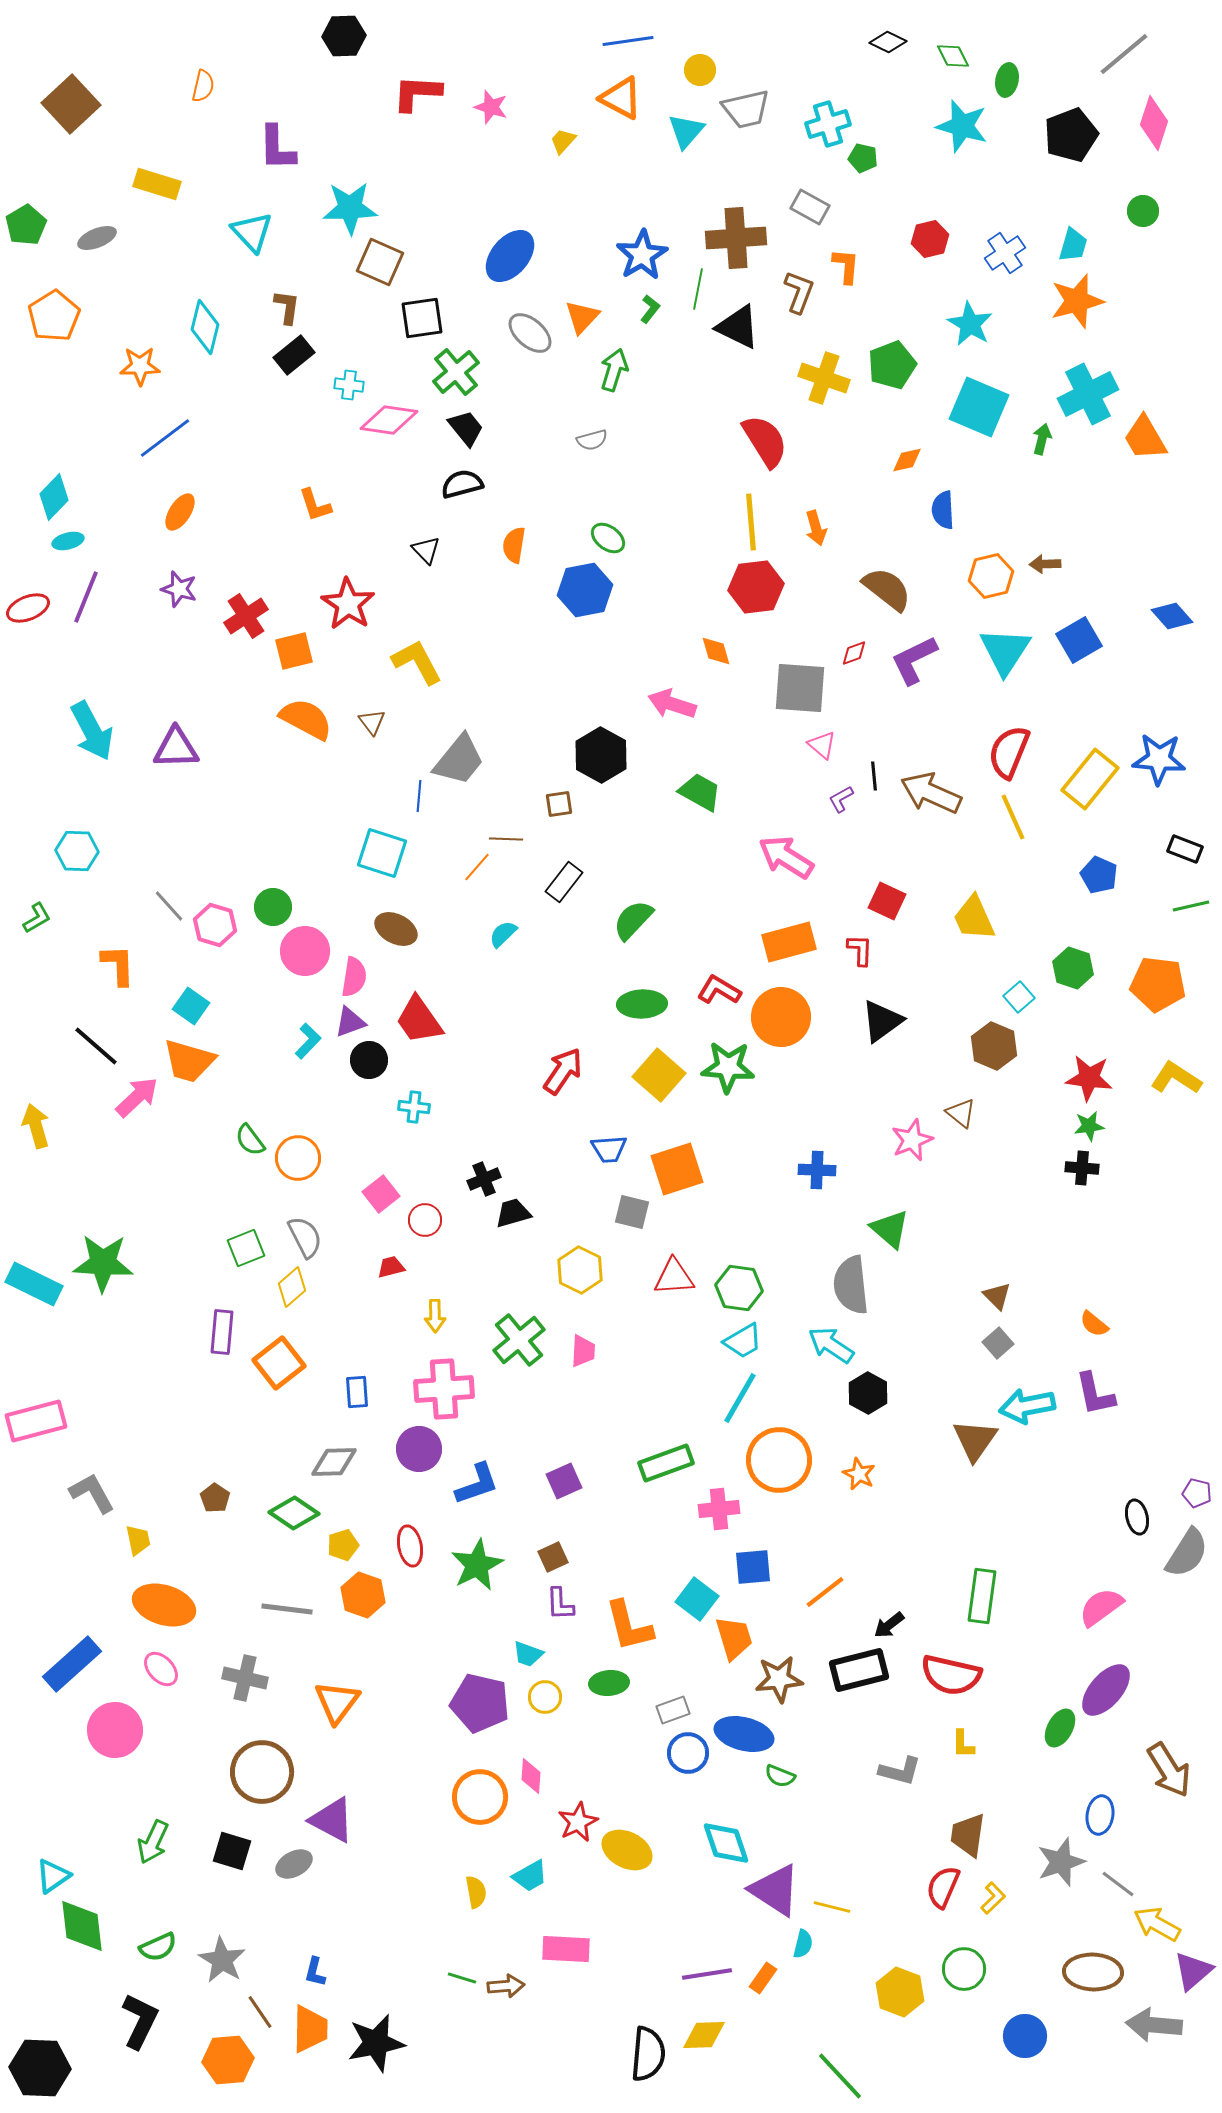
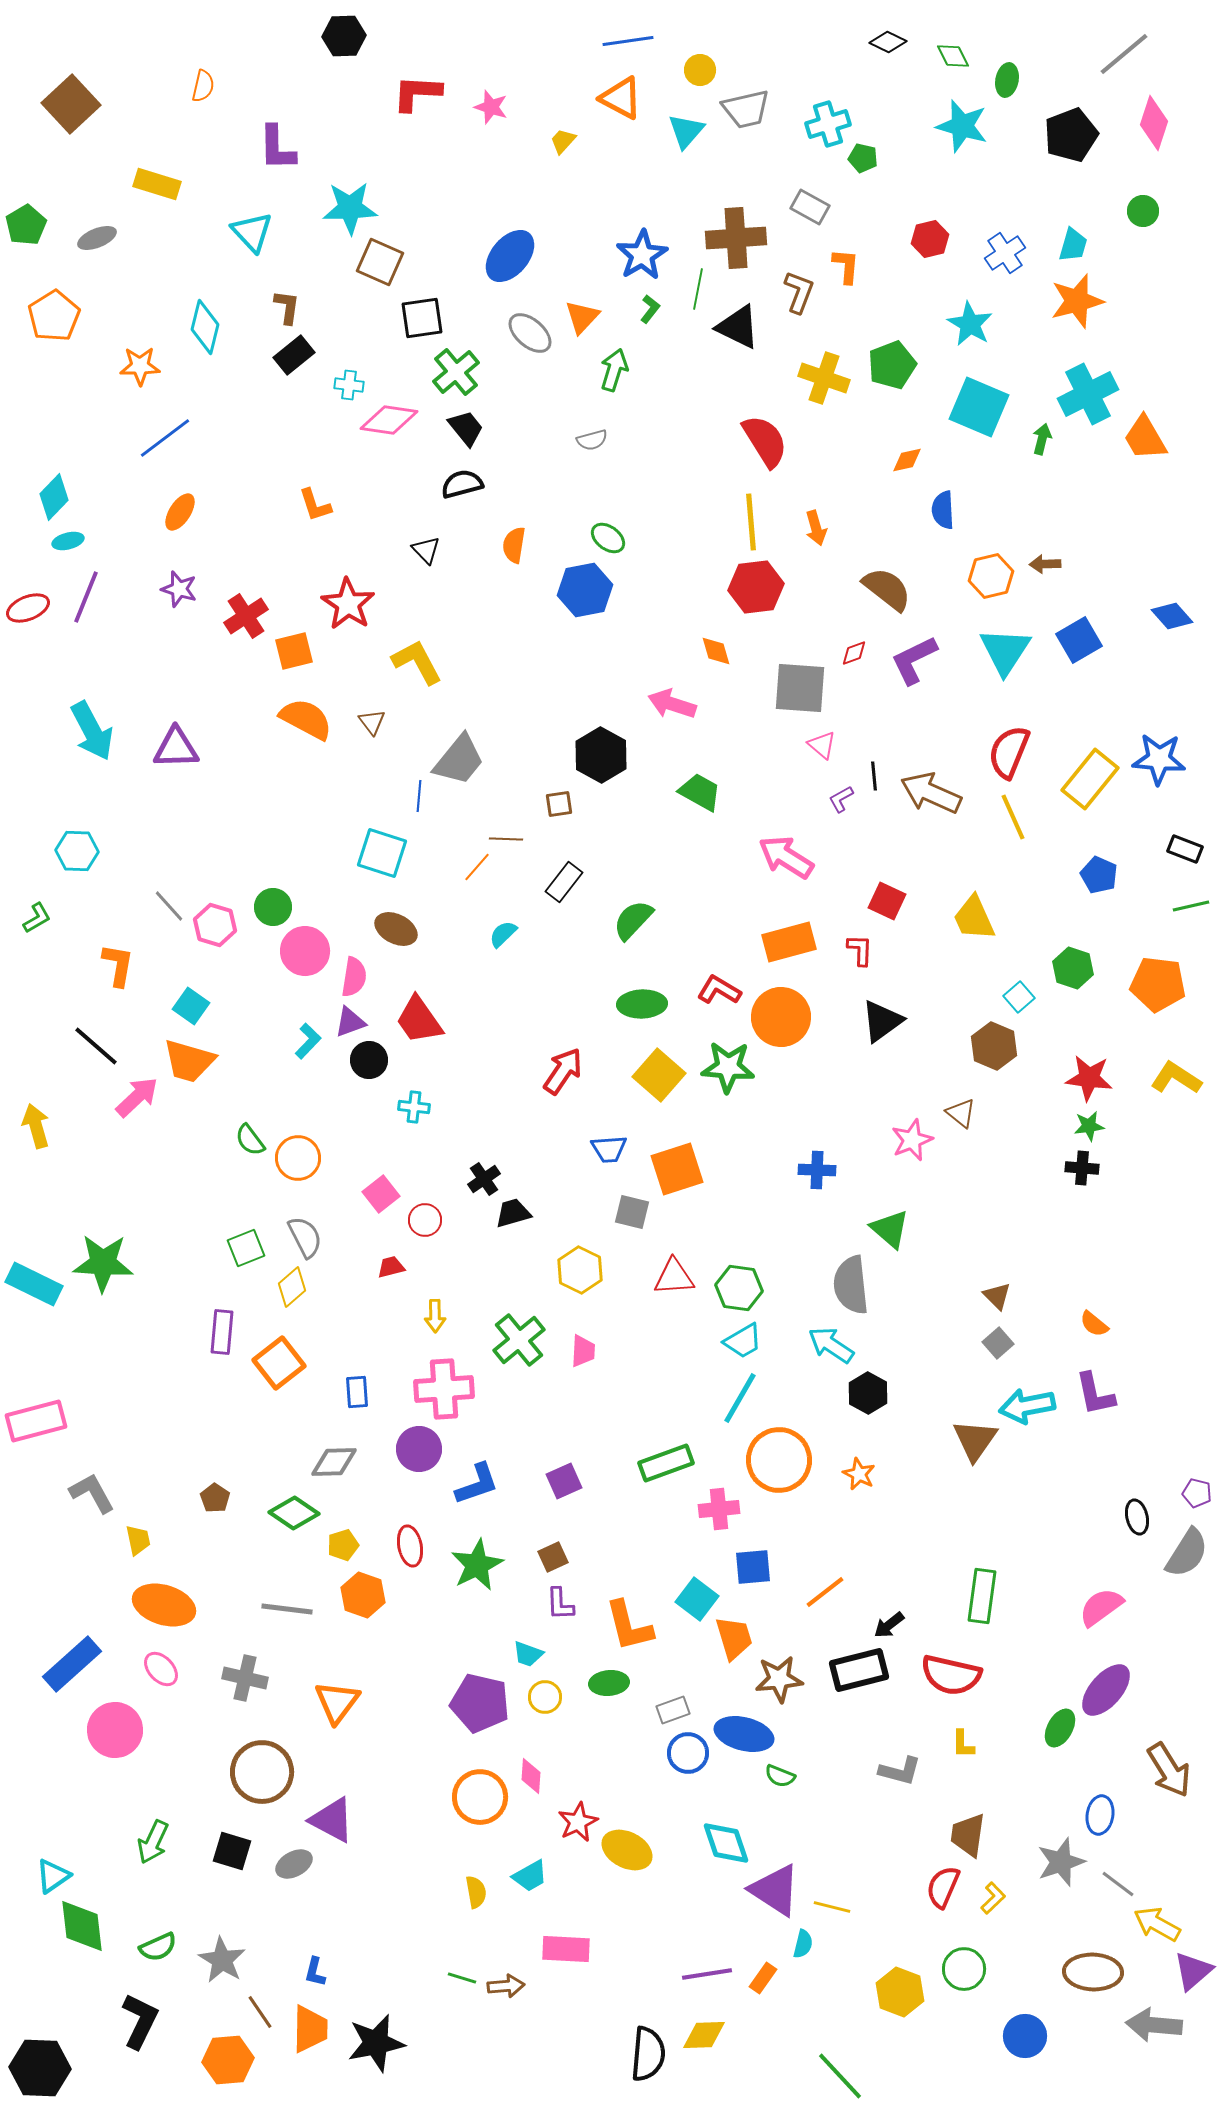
orange L-shape at (118, 965): rotated 12 degrees clockwise
black cross at (484, 1179): rotated 12 degrees counterclockwise
